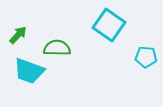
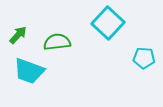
cyan square: moved 1 px left, 2 px up; rotated 8 degrees clockwise
green semicircle: moved 6 px up; rotated 8 degrees counterclockwise
cyan pentagon: moved 2 px left, 1 px down
